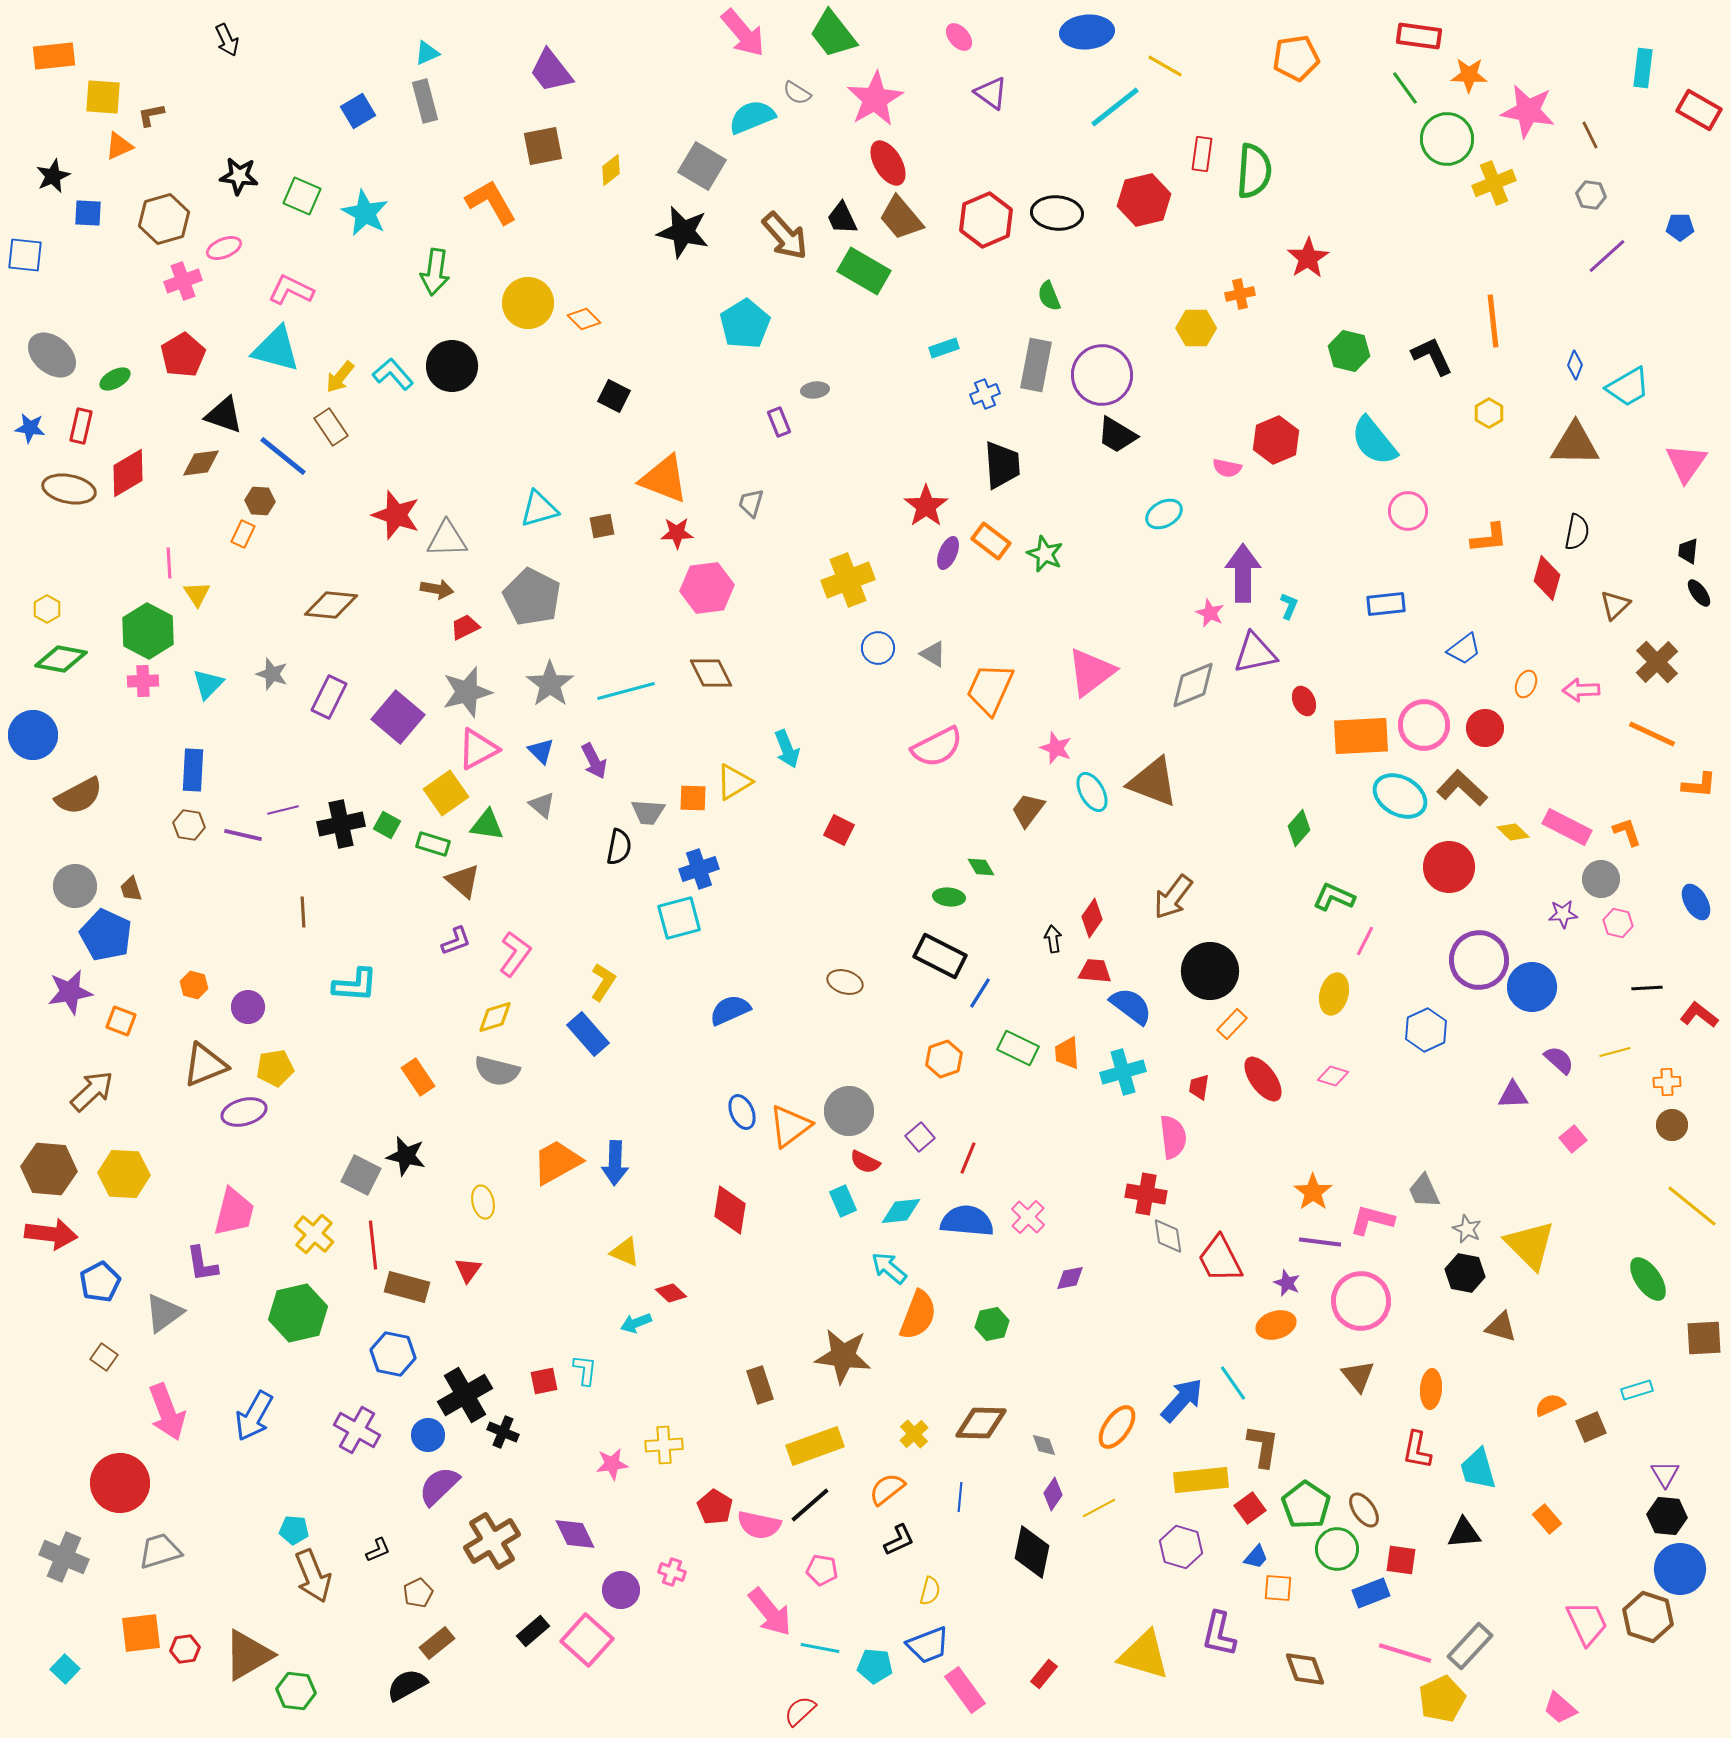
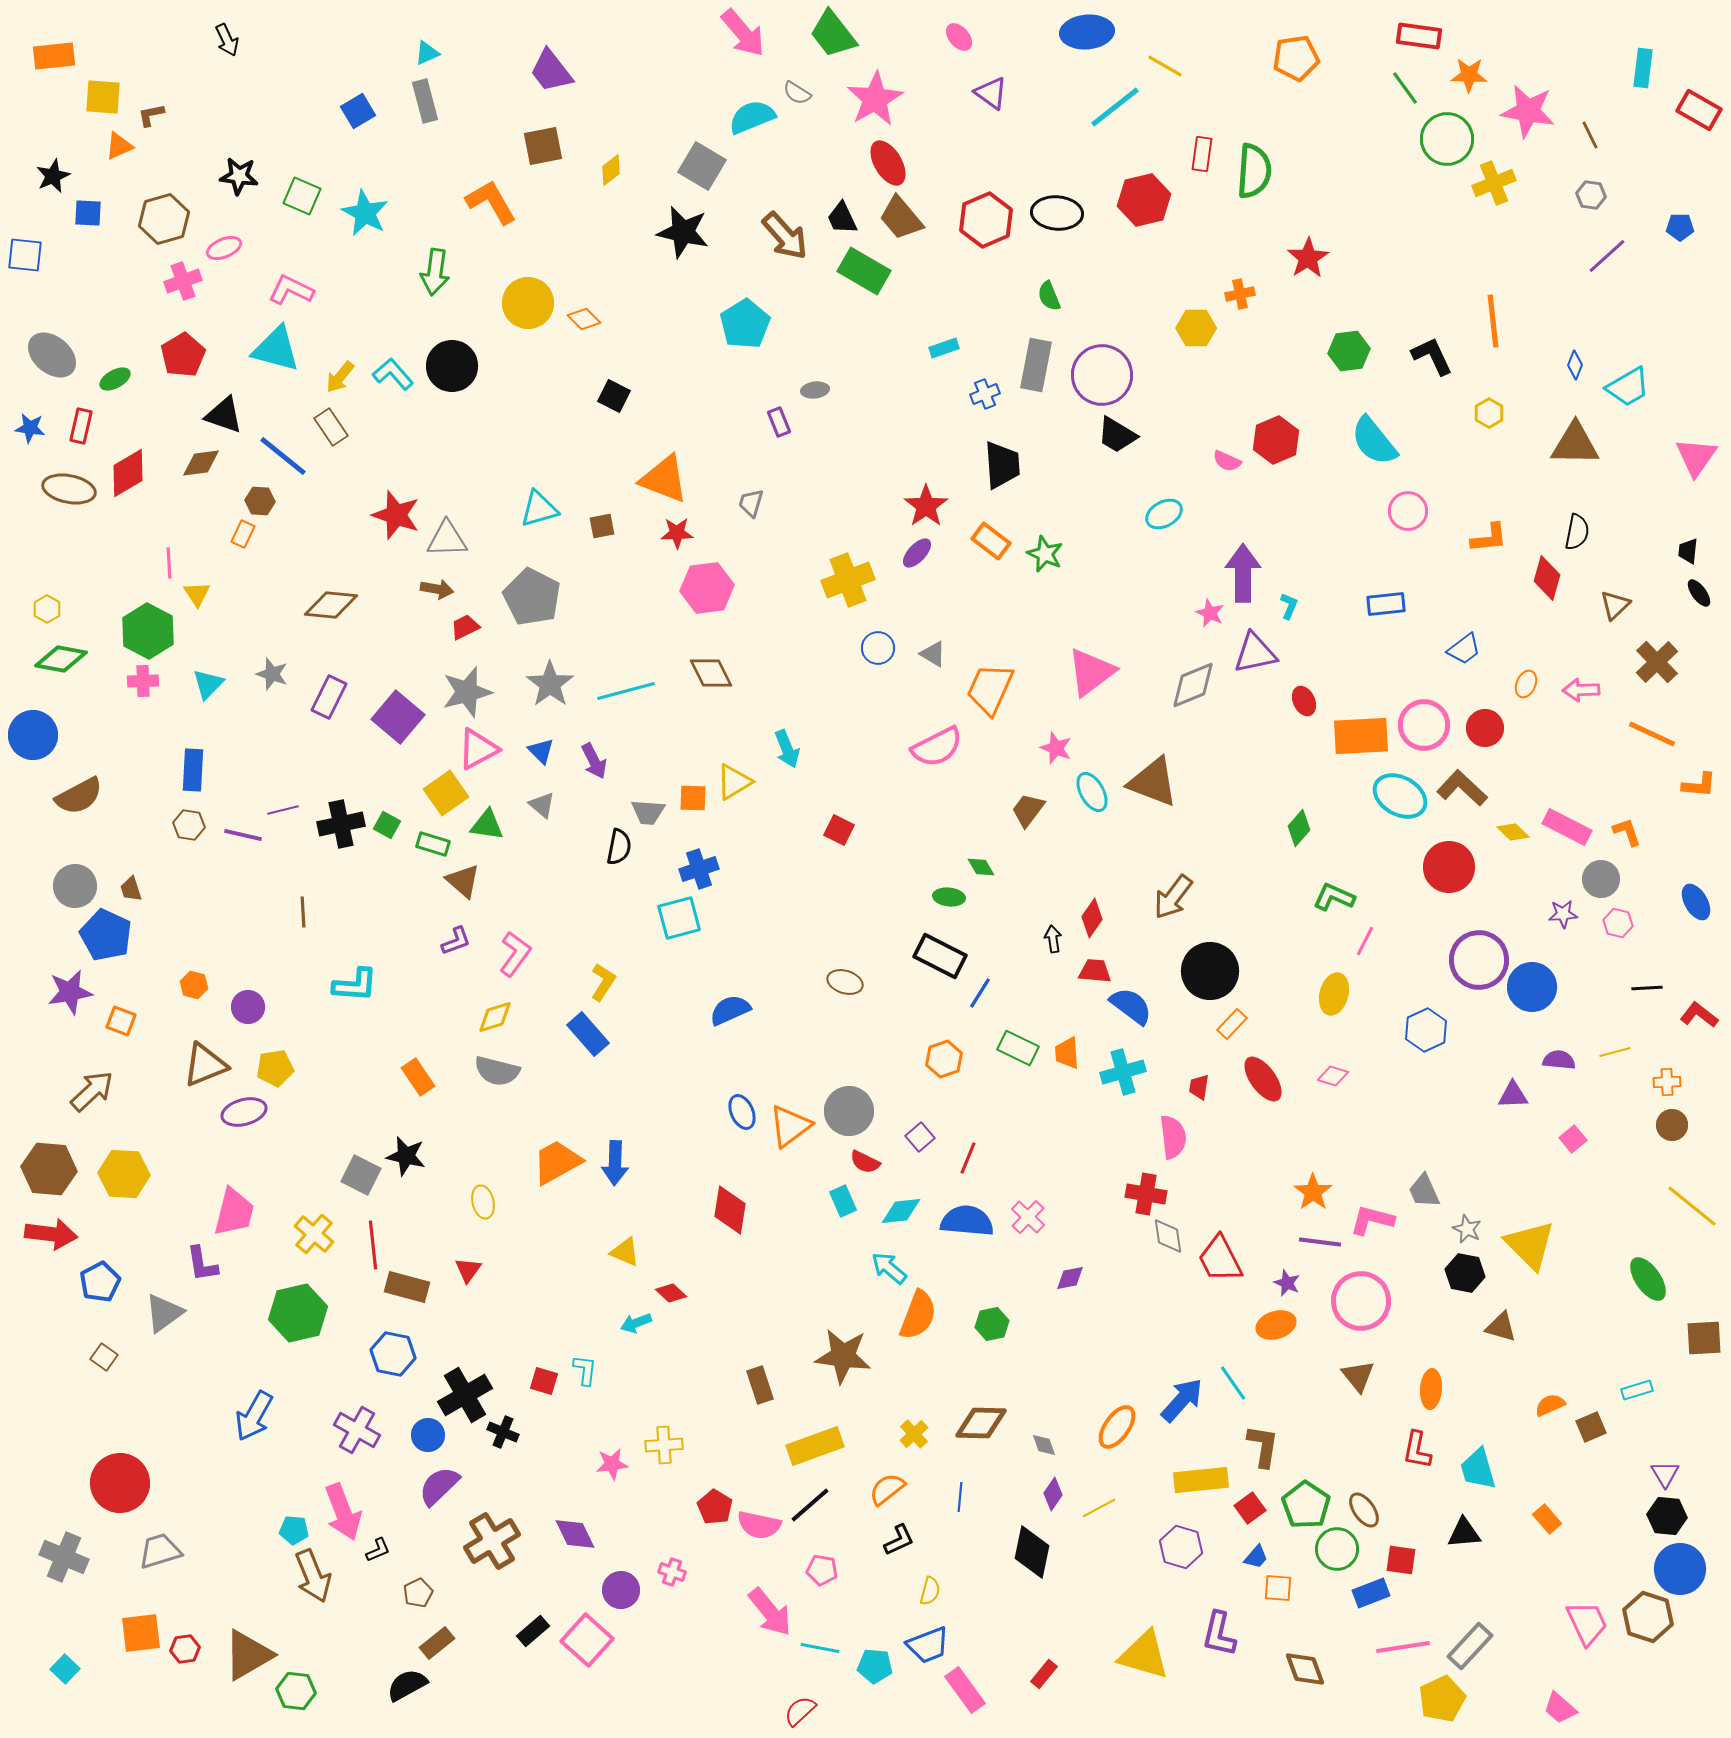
green hexagon at (1349, 351): rotated 21 degrees counterclockwise
pink triangle at (1686, 463): moved 10 px right, 6 px up
pink semicircle at (1227, 468): moved 7 px up; rotated 12 degrees clockwise
purple ellipse at (948, 553): moved 31 px left; rotated 20 degrees clockwise
purple semicircle at (1559, 1060): rotated 36 degrees counterclockwise
red square at (544, 1381): rotated 28 degrees clockwise
pink arrow at (167, 1412): moved 176 px right, 100 px down
pink line at (1405, 1653): moved 2 px left, 6 px up; rotated 26 degrees counterclockwise
